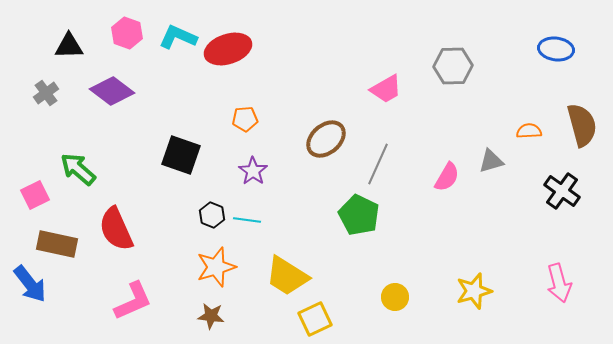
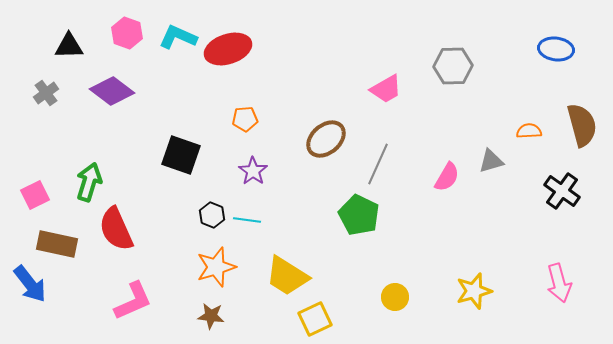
green arrow: moved 11 px right, 13 px down; rotated 66 degrees clockwise
